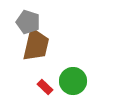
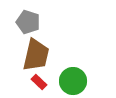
brown trapezoid: moved 10 px down
red rectangle: moved 6 px left, 5 px up
